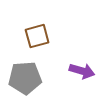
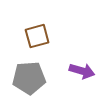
gray pentagon: moved 4 px right
